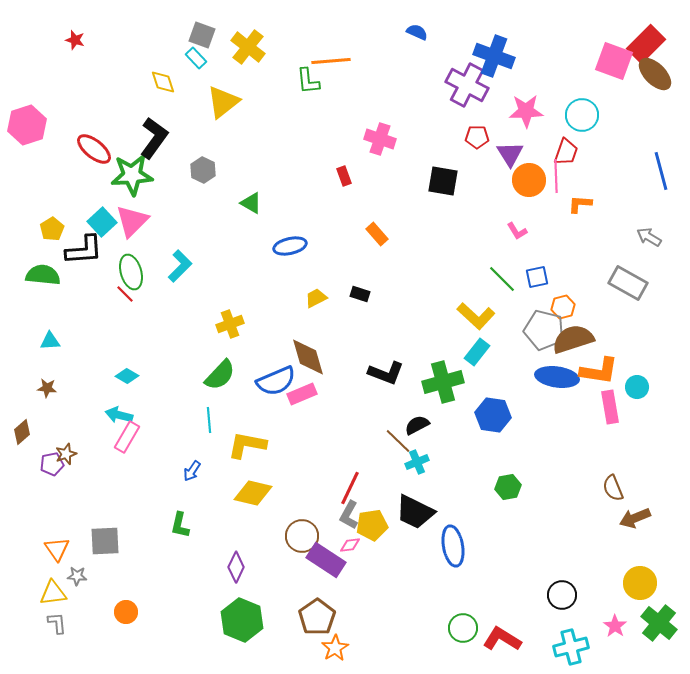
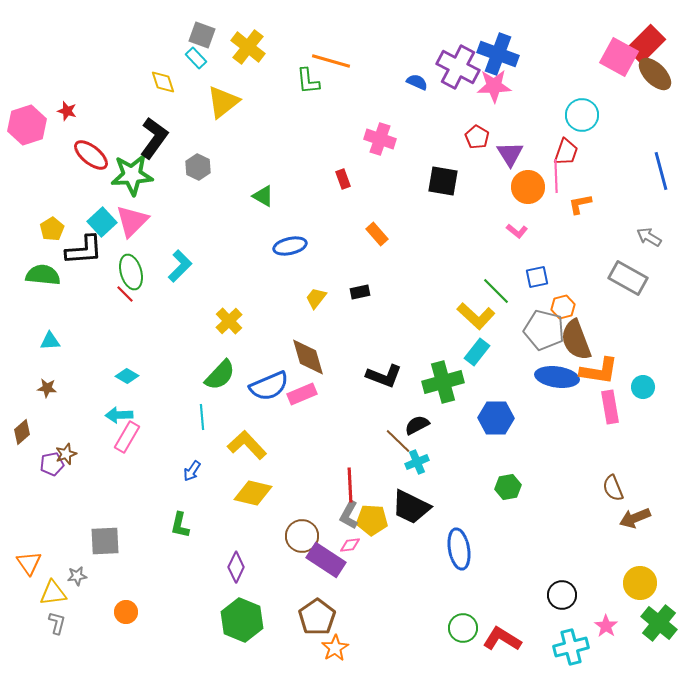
blue semicircle at (417, 32): moved 50 px down
red star at (75, 40): moved 8 px left, 71 px down
blue cross at (494, 56): moved 4 px right, 2 px up
orange line at (331, 61): rotated 21 degrees clockwise
pink square at (614, 61): moved 5 px right, 4 px up; rotated 9 degrees clockwise
purple cross at (467, 85): moved 9 px left, 18 px up
pink star at (526, 111): moved 32 px left, 25 px up
red pentagon at (477, 137): rotated 30 degrees clockwise
red ellipse at (94, 149): moved 3 px left, 6 px down
gray hexagon at (203, 170): moved 5 px left, 3 px up
red rectangle at (344, 176): moved 1 px left, 3 px down
orange circle at (529, 180): moved 1 px left, 7 px down
green triangle at (251, 203): moved 12 px right, 7 px up
orange L-shape at (580, 204): rotated 15 degrees counterclockwise
pink L-shape at (517, 231): rotated 20 degrees counterclockwise
green line at (502, 279): moved 6 px left, 12 px down
gray rectangle at (628, 283): moved 5 px up
black rectangle at (360, 294): moved 2 px up; rotated 30 degrees counterclockwise
yellow trapezoid at (316, 298): rotated 25 degrees counterclockwise
yellow cross at (230, 324): moved 1 px left, 3 px up; rotated 24 degrees counterclockwise
brown semicircle at (573, 339): moved 3 px right, 1 px down; rotated 93 degrees counterclockwise
black L-shape at (386, 373): moved 2 px left, 3 px down
blue semicircle at (276, 381): moved 7 px left, 5 px down
cyan circle at (637, 387): moved 6 px right
cyan arrow at (119, 415): rotated 16 degrees counterclockwise
blue hexagon at (493, 415): moved 3 px right, 3 px down; rotated 8 degrees counterclockwise
cyan line at (209, 420): moved 7 px left, 3 px up
yellow L-shape at (247, 445): rotated 36 degrees clockwise
red line at (350, 488): moved 3 px up; rotated 28 degrees counterclockwise
black trapezoid at (415, 512): moved 4 px left, 5 px up
yellow pentagon at (372, 525): moved 5 px up; rotated 12 degrees clockwise
blue ellipse at (453, 546): moved 6 px right, 3 px down
orange triangle at (57, 549): moved 28 px left, 14 px down
gray star at (77, 576): rotated 12 degrees counterclockwise
gray L-shape at (57, 623): rotated 20 degrees clockwise
pink star at (615, 626): moved 9 px left
